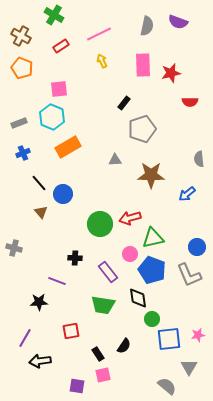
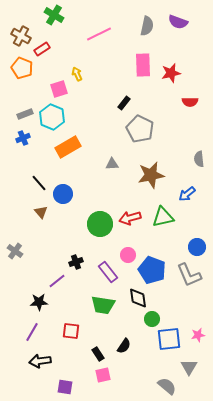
red rectangle at (61, 46): moved 19 px left, 3 px down
yellow arrow at (102, 61): moved 25 px left, 13 px down
pink square at (59, 89): rotated 12 degrees counterclockwise
gray rectangle at (19, 123): moved 6 px right, 9 px up
gray pentagon at (142, 129): moved 2 px left; rotated 28 degrees counterclockwise
blue cross at (23, 153): moved 15 px up
gray triangle at (115, 160): moved 3 px left, 4 px down
brown star at (151, 175): rotated 12 degrees counterclockwise
green triangle at (153, 238): moved 10 px right, 21 px up
gray cross at (14, 248): moved 1 px right, 3 px down; rotated 21 degrees clockwise
pink circle at (130, 254): moved 2 px left, 1 px down
black cross at (75, 258): moved 1 px right, 4 px down; rotated 24 degrees counterclockwise
purple line at (57, 281): rotated 60 degrees counterclockwise
red square at (71, 331): rotated 18 degrees clockwise
purple line at (25, 338): moved 7 px right, 6 px up
purple square at (77, 386): moved 12 px left, 1 px down
